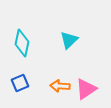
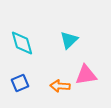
cyan diamond: rotated 28 degrees counterclockwise
pink triangle: moved 14 px up; rotated 25 degrees clockwise
